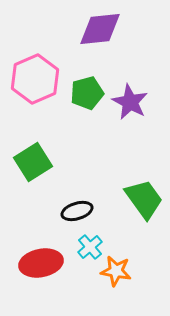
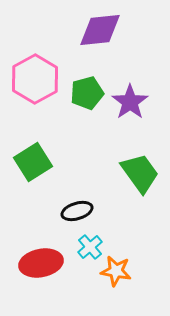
purple diamond: moved 1 px down
pink hexagon: rotated 6 degrees counterclockwise
purple star: rotated 9 degrees clockwise
green trapezoid: moved 4 px left, 26 px up
